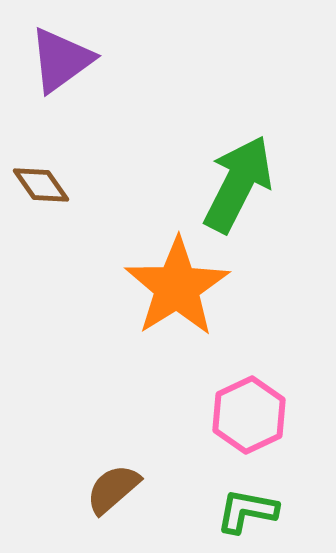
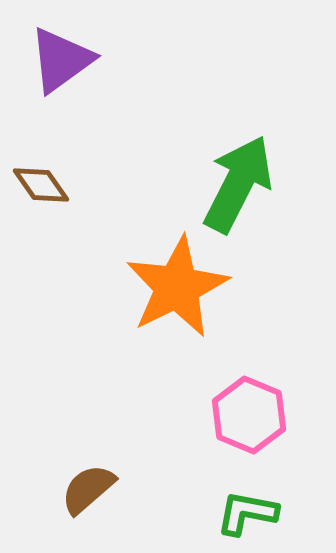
orange star: rotated 6 degrees clockwise
pink hexagon: rotated 12 degrees counterclockwise
brown semicircle: moved 25 px left
green L-shape: moved 2 px down
